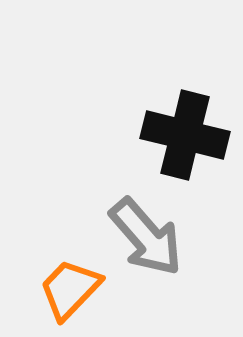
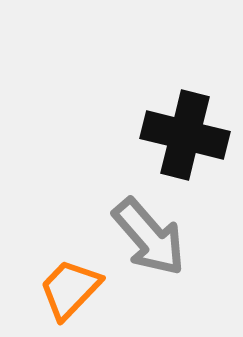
gray arrow: moved 3 px right
